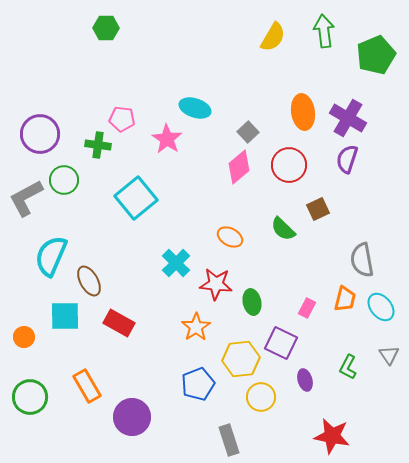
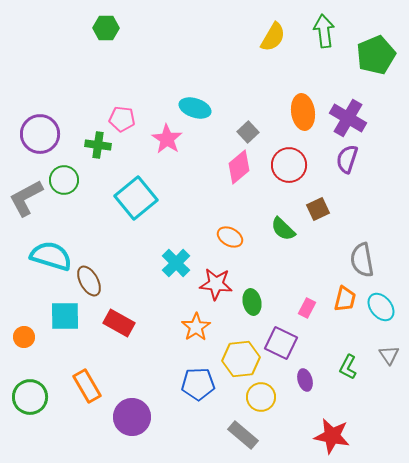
cyan semicircle at (51, 256): rotated 84 degrees clockwise
blue pentagon at (198, 384): rotated 20 degrees clockwise
gray rectangle at (229, 440): moved 14 px right, 5 px up; rotated 32 degrees counterclockwise
